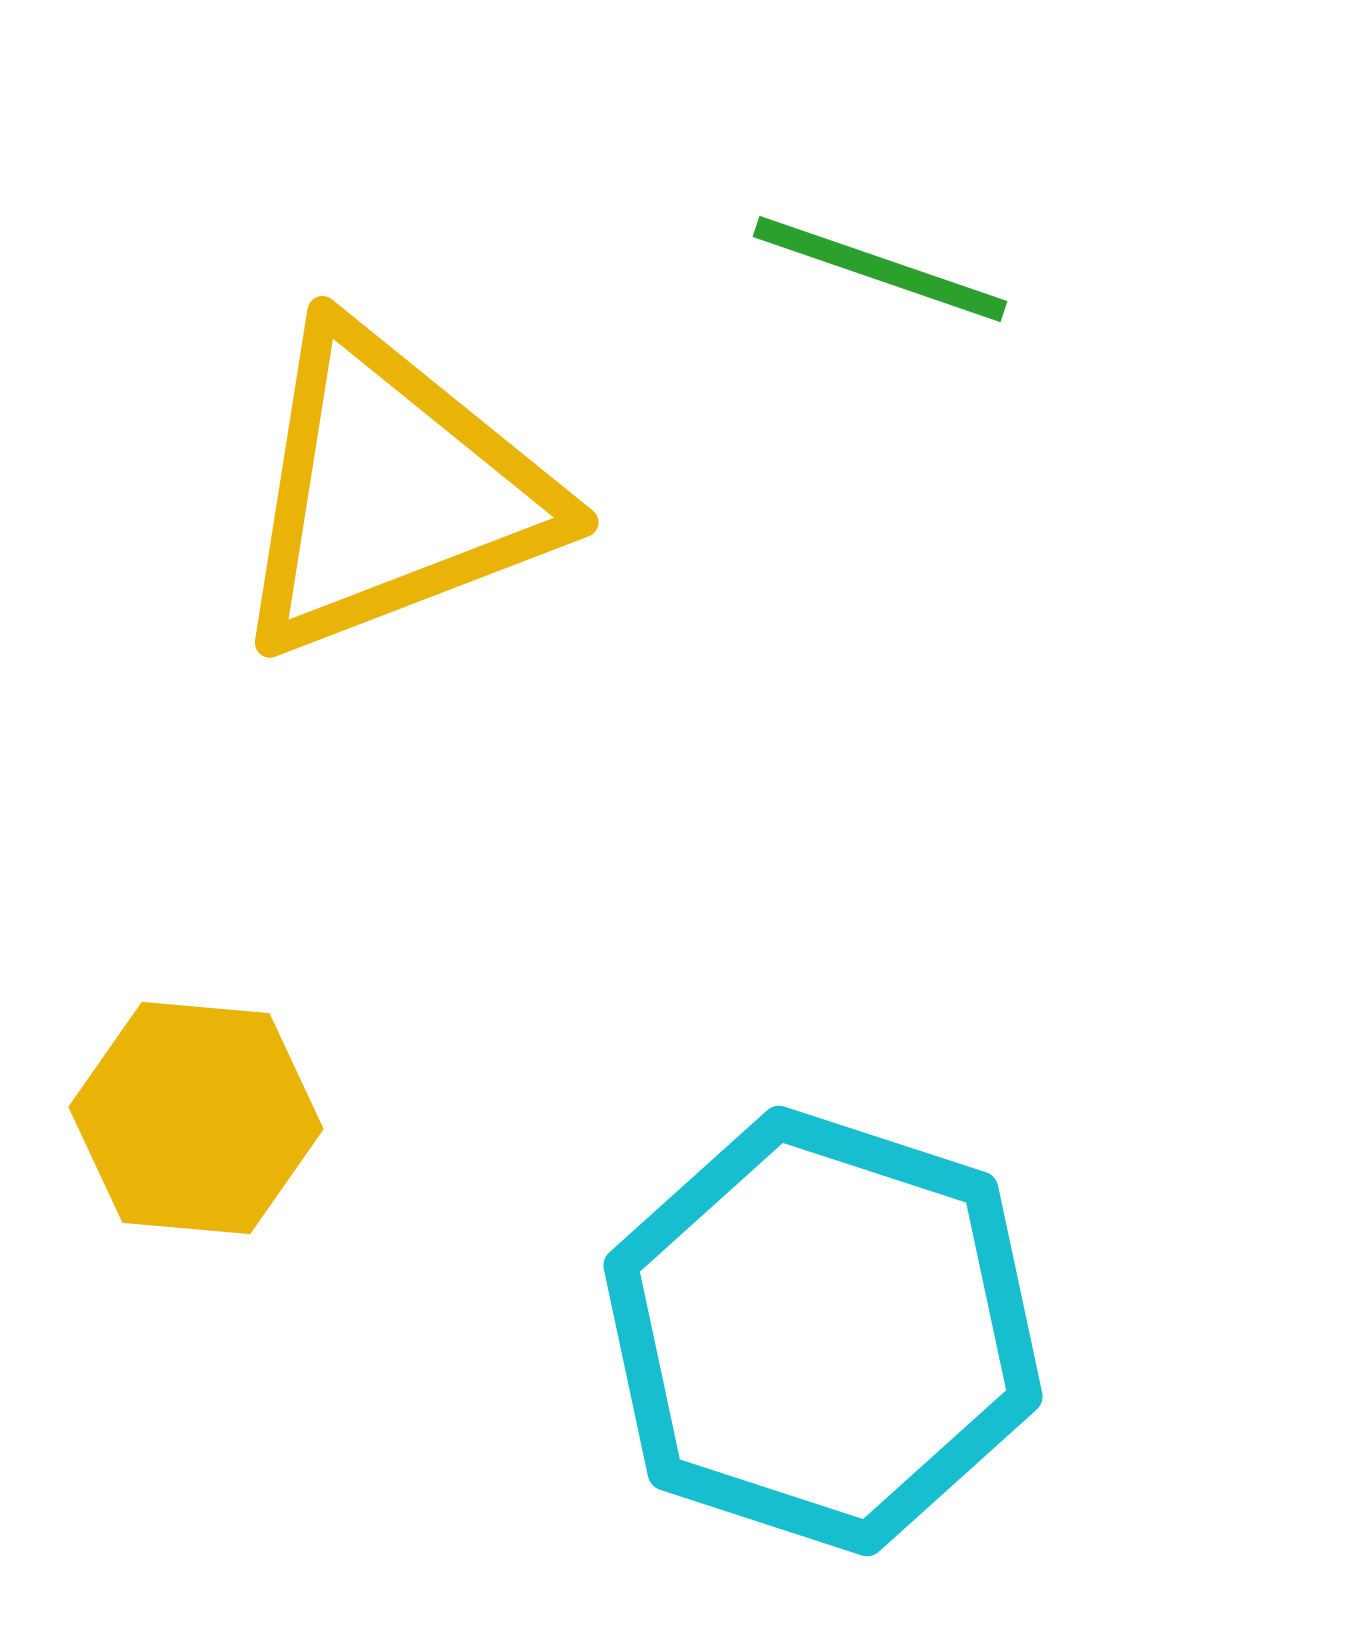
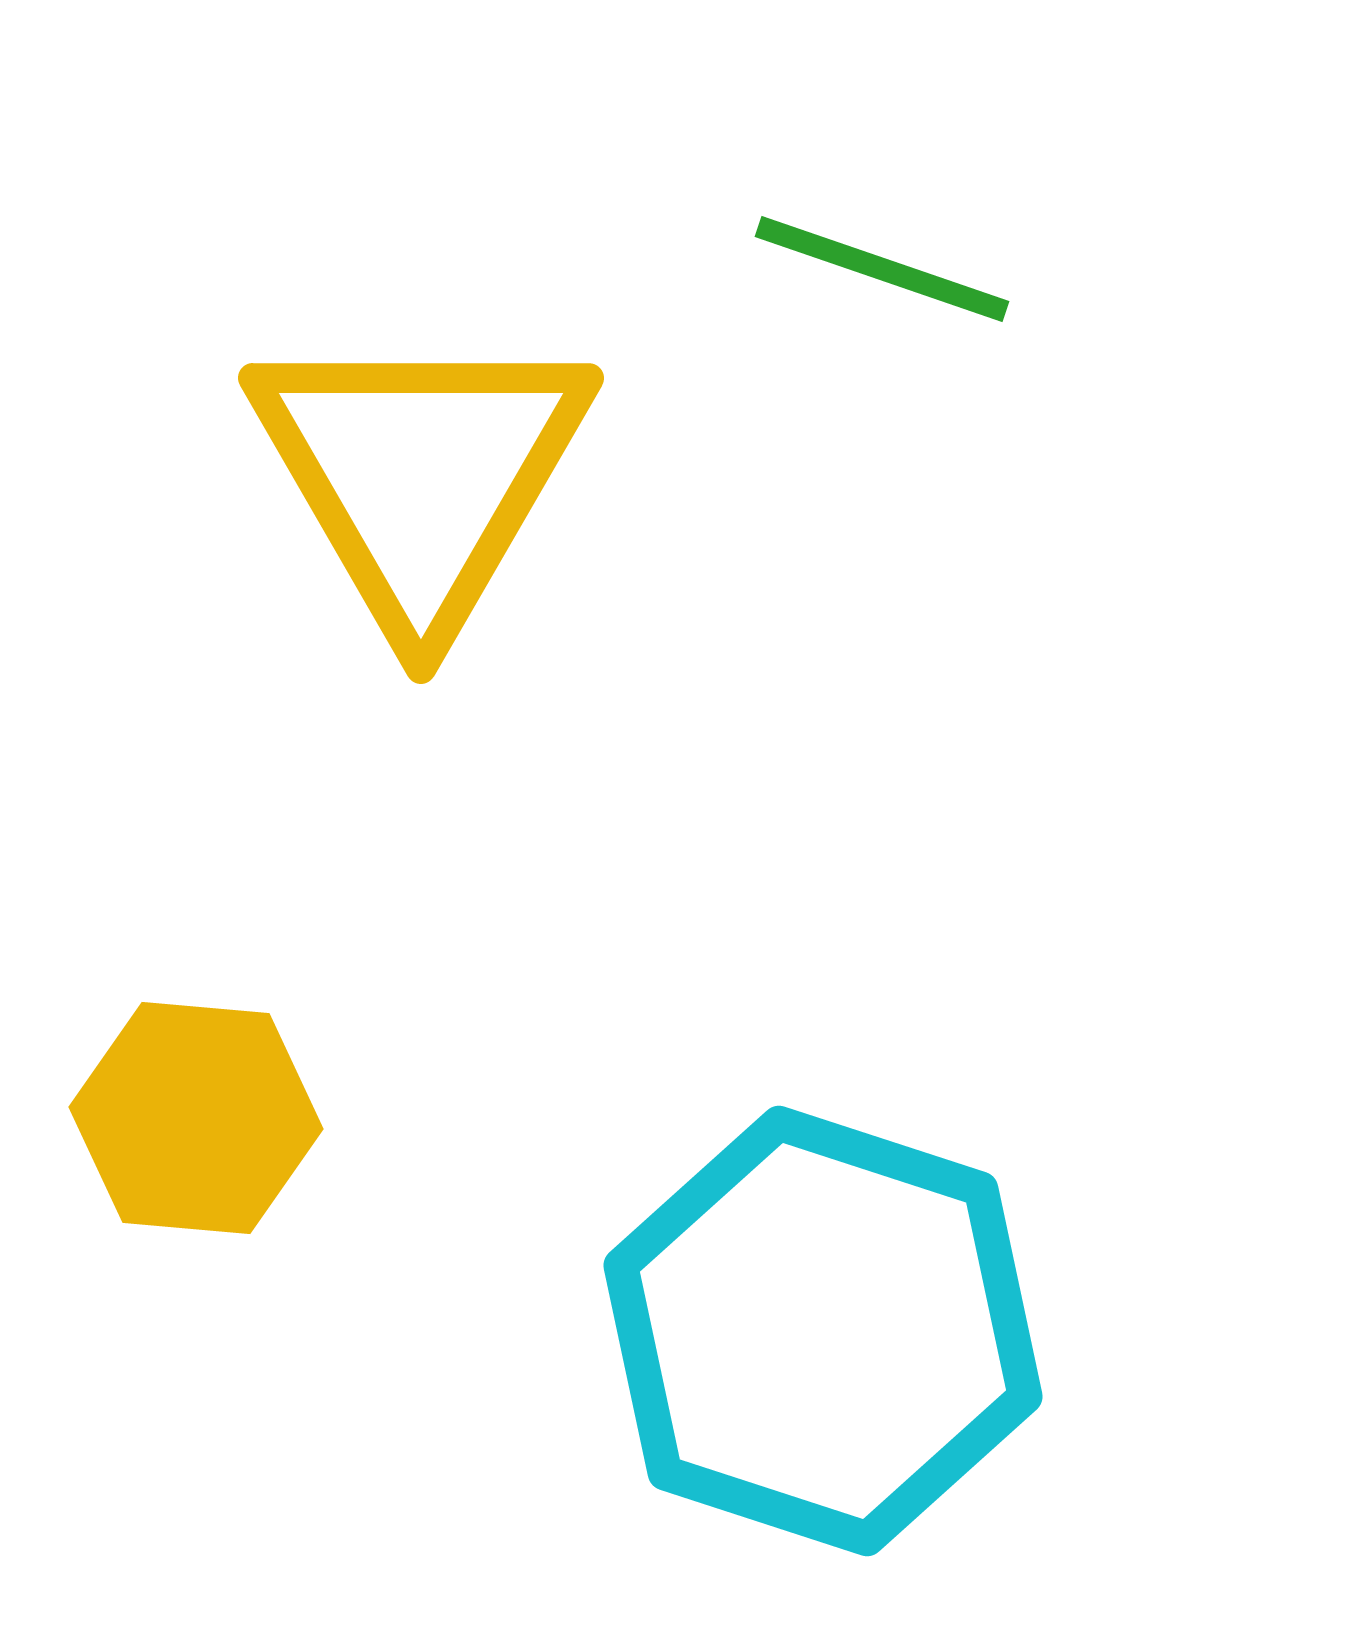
green line: moved 2 px right
yellow triangle: moved 29 px right, 17 px up; rotated 39 degrees counterclockwise
